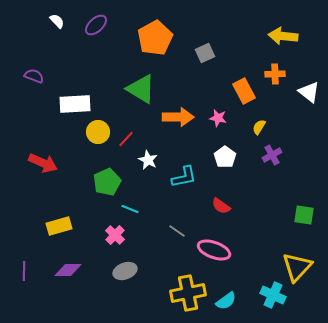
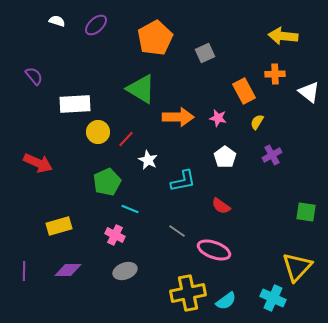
white semicircle: rotated 28 degrees counterclockwise
purple semicircle: rotated 30 degrees clockwise
yellow semicircle: moved 2 px left, 5 px up
red arrow: moved 5 px left
cyan L-shape: moved 1 px left, 4 px down
green square: moved 2 px right, 3 px up
pink cross: rotated 18 degrees counterclockwise
cyan cross: moved 3 px down
